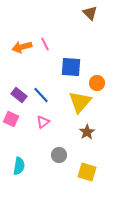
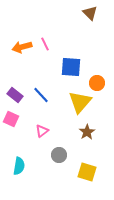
purple rectangle: moved 4 px left
pink triangle: moved 1 px left, 9 px down
